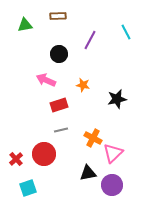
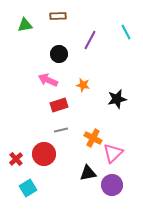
pink arrow: moved 2 px right
cyan square: rotated 12 degrees counterclockwise
